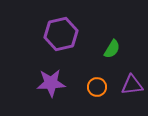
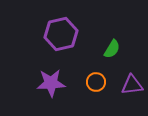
orange circle: moved 1 px left, 5 px up
